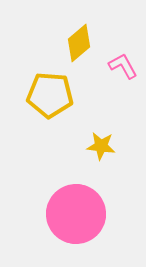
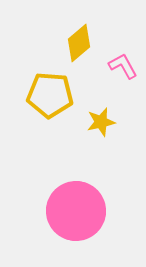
yellow star: moved 24 px up; rotated 20 degrees counterclockwise
pink circle: moved 3 px up
